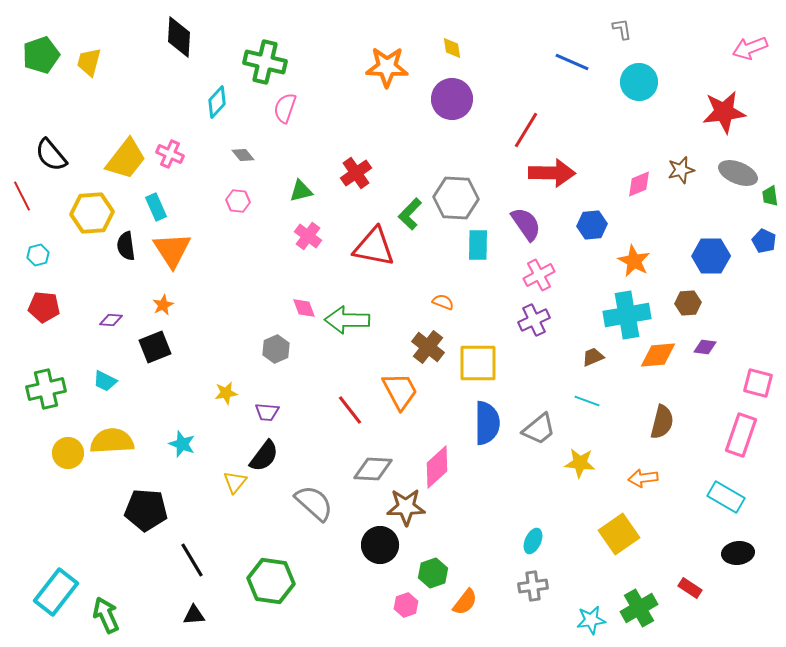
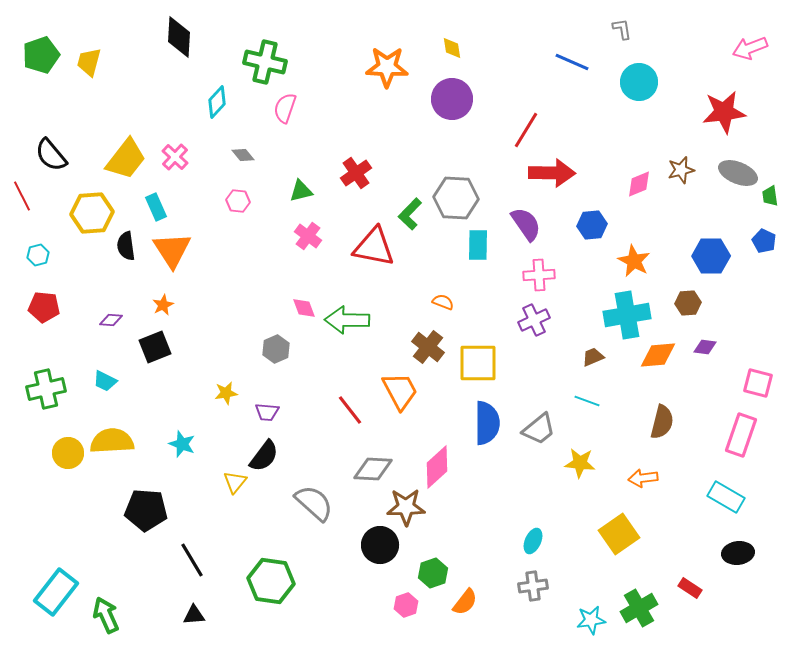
pink cross at (170, 154): moved 5 px right, 3 px down; rotated 20 degrees clockwise
pink cross at (539, 275): rotated 24 degrees clockwise
